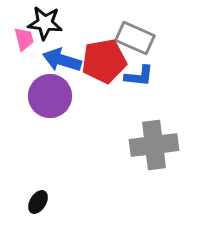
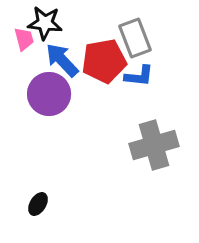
gray rectangle: rotated 45 degrees clockwise
blue arrow: rotated 30 degrees clockwise
purple circle: moved 1 px left, 2 px up
gray cross: rotated 9 degrees counterclockwise
black ellipse: moved 2 px down
